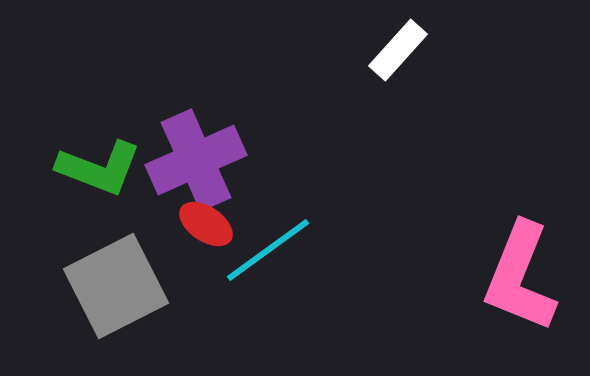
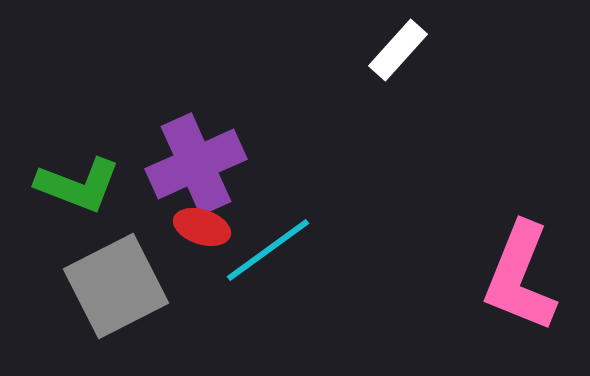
purple cross: moved 4 px down
green L-shape: moved 21 px left, 17 px down
red ellipse: moved 4 px left, 3 px down; rotated 16 degrees counterclockwise
